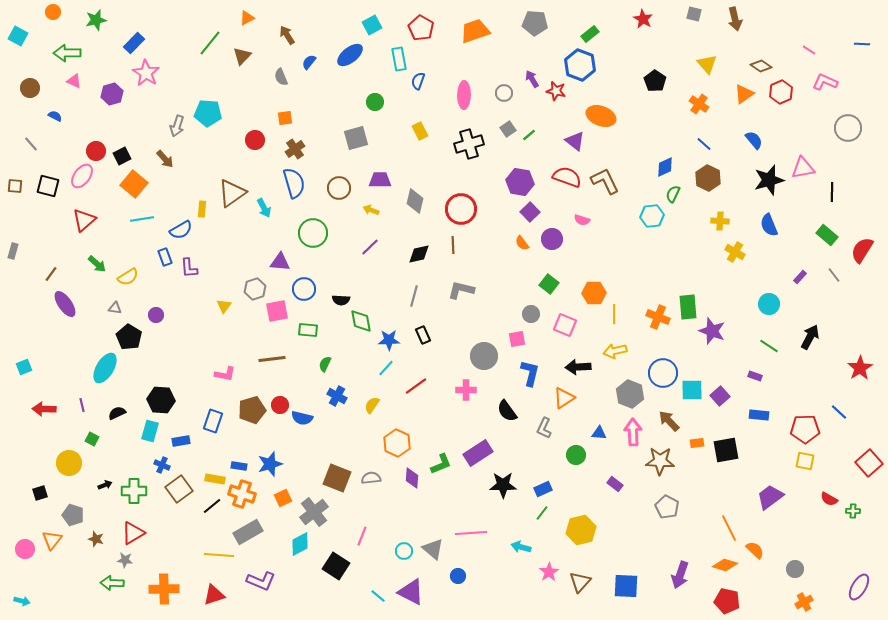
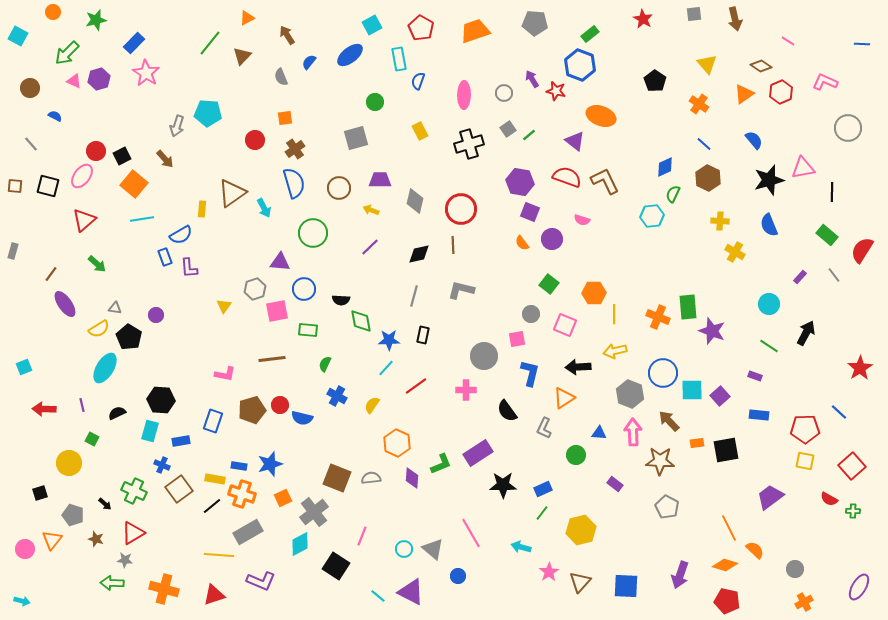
gray square at (694, 14): rotated 21 degrees counterclockwise
pink line at (809, 50): moved 21 px left, 9 px up
green arrow at (67, 53): rotated 44 degrees counterclockwise
purple hexagon at (112, 94): moved 13 px left, 15 px up
purple square at (530, 212): rotated 24 degrees counterclockwise
blue semicircle at (181, 230): moved 5 px down
yellow semicircle at (128, 277): moved 29 px left, 52 px down
black rectangle at (423, 335): rotated 36 degrees clockwise
black arrow at (810, 337): moved 4 px left, 4 px up
red square at (869, 463): moved 17 px left, 3 px down
black arrow at (105, 485): moved 19 px down; rotated 64 degrees clockwise
green cross at (134, 491): rotated 25 degrees clockwise
pink line at (471, 533): rotated 64 degrees clockwise
cyan circle at (404, 551): moved 2 px up
orange cross at (164, 589): rotated 16 degrees clockwise
